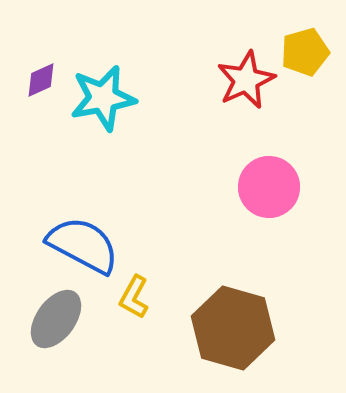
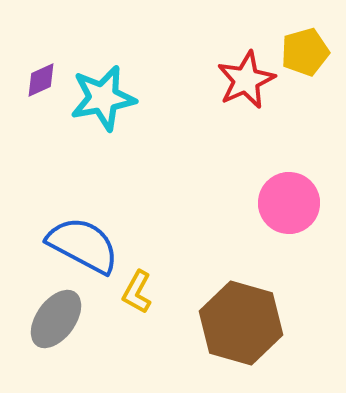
pink circle: moved 20 px right, 16 px down
yellow L-shape: moved 3 px right, 5 px up
brown hexagon: moved 8 px right, 5 px up
